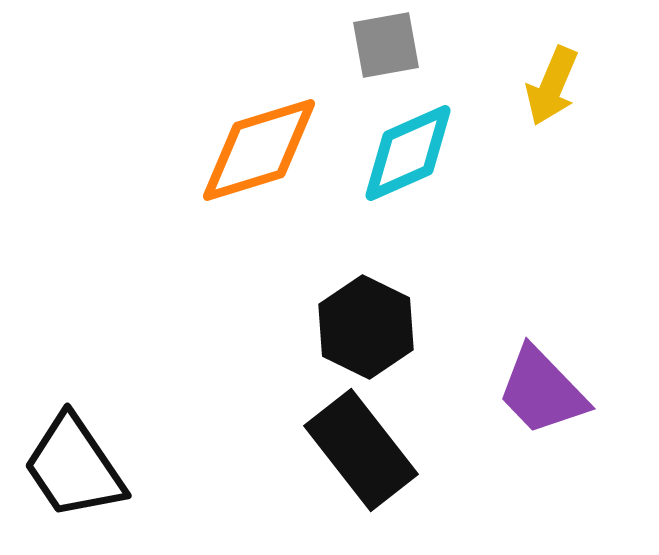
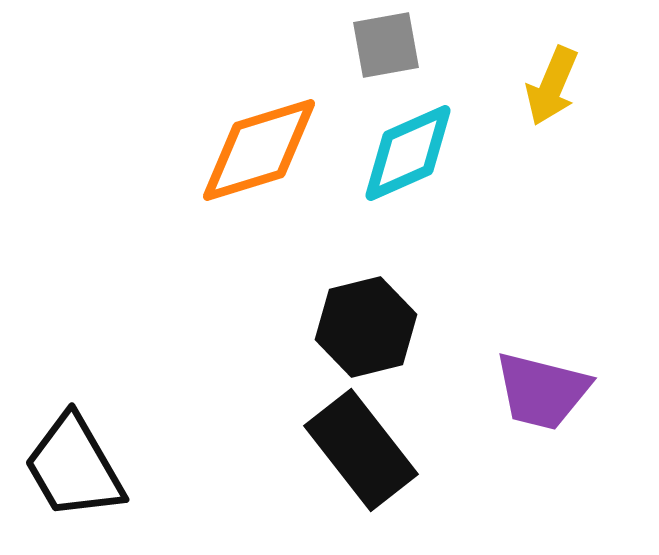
black hexagon: rotated 20 degrees clockwise
purple trapezoid: rotated 32 degrees counterclockwise
black trapezoid: rotated 4 degrees clockwise
